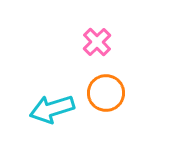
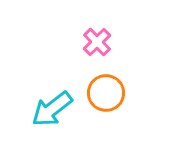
cyan arrow: rotated 21 degrees counterclockwise
